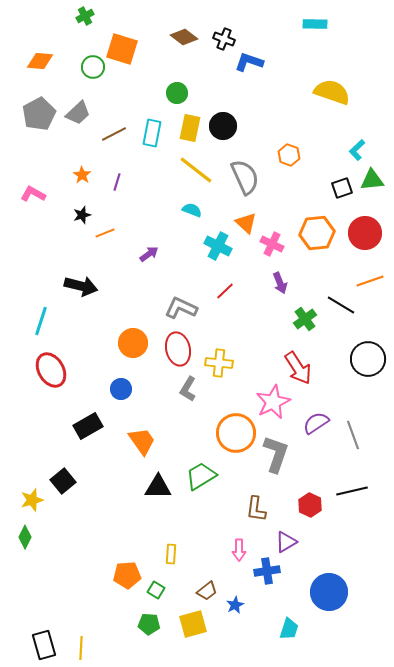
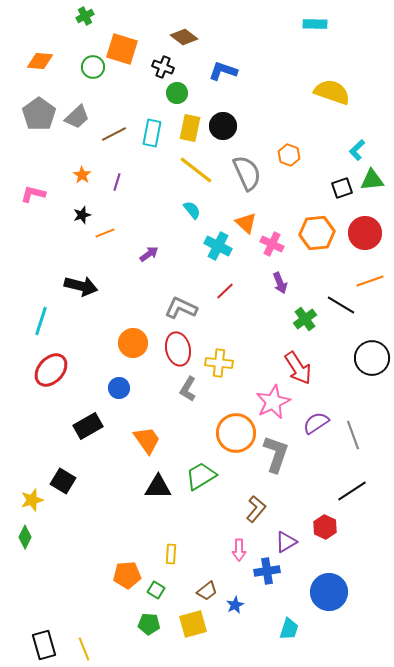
black cross at (224, 39): moved 61 px left, 28 px down
blue L-shape at (249, 62): moved 26 px left, 9 px down
gray trapezoid at (78, 113): moved 1 px left, 4 px down
gray pentagon at (39, 114): rotated 8 degrees counterclockwise
gray semicircle at (245, 177): moved 2 px right, 4 px up
pink L-shape at (33, 194): rotated 15 degrees counterclockwise
cyan semicircle at (192, 210): rotated 30 degrees clockwise
black circle at (368, 359): moved 4 px right, 1 px up
red ellipse at (51, 370): rotated 72 degrees clockwise
blue circle at (121, 389): moved 2 px left, 1 px up
orange trapezoid at (142, 441): moved 5 px right, 1 px up
black square at (63, 481): rotated 20 degrees counterclockwise
black line at (352, 491): rotated 20 degrees counterclockwise
red hexagon at (310, 505): moved 15 px right, 22 px down
brown L-shape at (256, 509): rotated 148 degrees counterclockwise
yellow line at (81, 648): moved 3 px right, 1 px down; rotated 25 degrees counterclockwise
